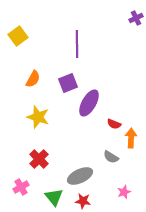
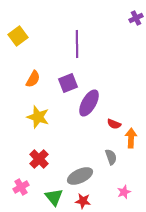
gray semicircle: rotated 140 degrees counterclockwise
